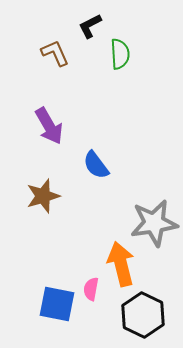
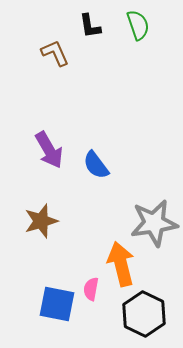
black L-shape: rotated 72 degrees counterclockwise
green semicircle: moved 18 px right, 29 px up; rotated 16 degrees counterclockwise
purple arrow: moved 24 px down
brown star: moved 2 px left, 25 px down
black hexagon: moved 1 px right, 1 px up
